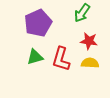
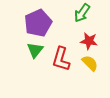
green triangle: moved 7 px up; rotated 36 degrees counterclockwise
yellow semicircle: rotated 42 degrees clockwise
